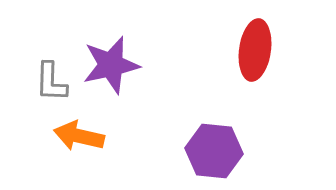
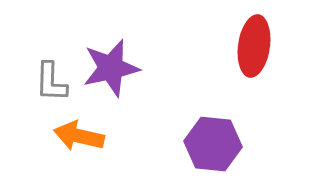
red ellipse: moved 1 px left, 4 px up
purple star: moved 3 px down
purple hexagon: moved 1 px left, 7 px up
